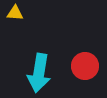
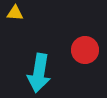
red circle: moved 16 px up
